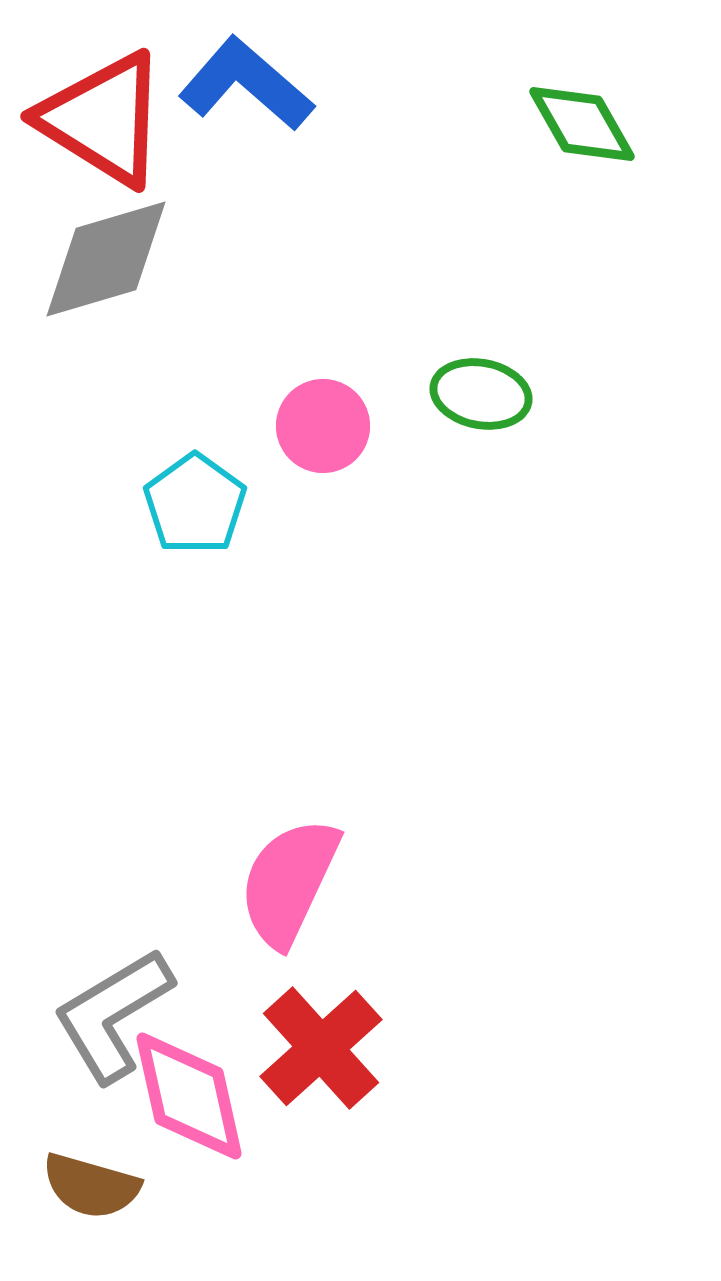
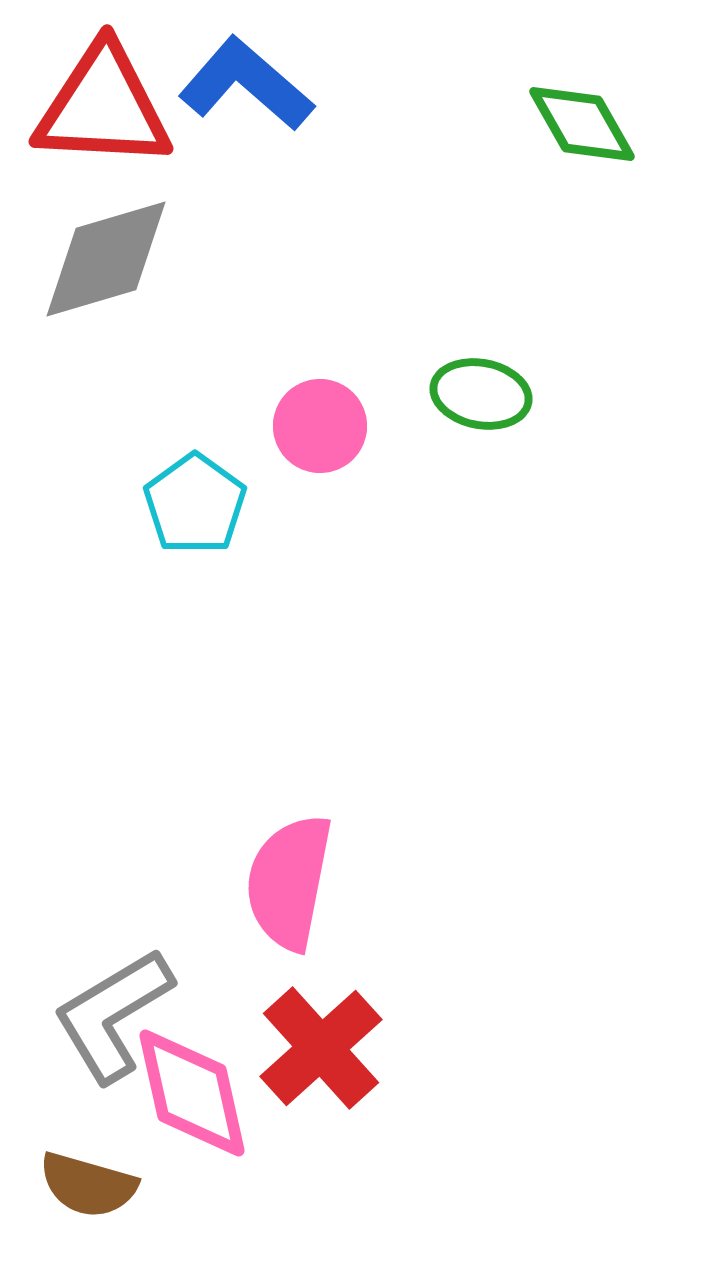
red triangle: moved 12 px up; rotated 29 degrees counterclockwise
pink circle: moved 3 px left
pink semicircle: rotated 14 degrees counterclockwise
pink diamond: moved 3 px right, 3 px up
brown semicircle: moved 3 px left, 1 px up
